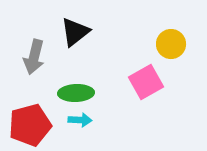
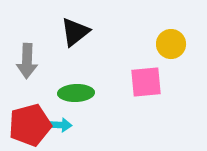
gray arrow: moved 7 px left, 4 px down; rotated 12 degrees counterclockwise
pink square: rotated 24 degrees clockwise
cyan arrow: moved 20 px left, 5 px down
